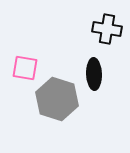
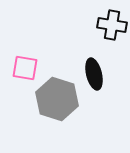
black cross: moved 5 px right, 4 px up
black ellipse: rotated 12 degrees counterclockwise
